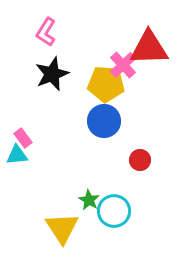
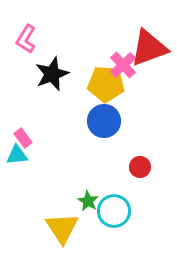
pink L-shape: moved 20 px left, 7 px down
red triangle: rotated 18 degrees counterclockwise
red circle: moved 7 px down
green star: moved 1 px left, 1 px down
